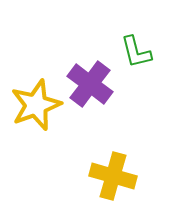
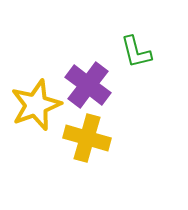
purple cross: moved 2 px left, 1 px down
yellow cross: moved 26 px left, 38 px up
